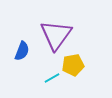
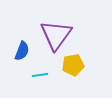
cyan line: moved 12 px left, 3 px up; rotated 21 degrees clockwise
